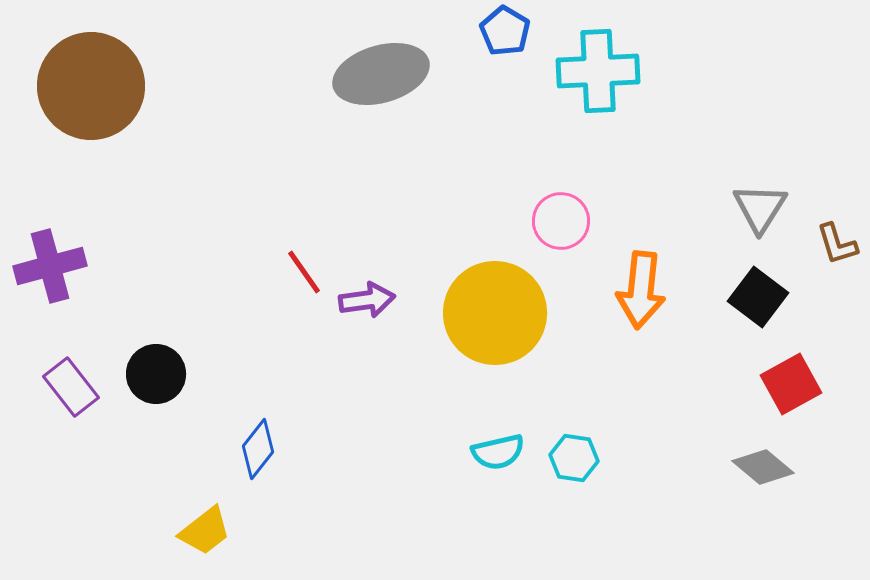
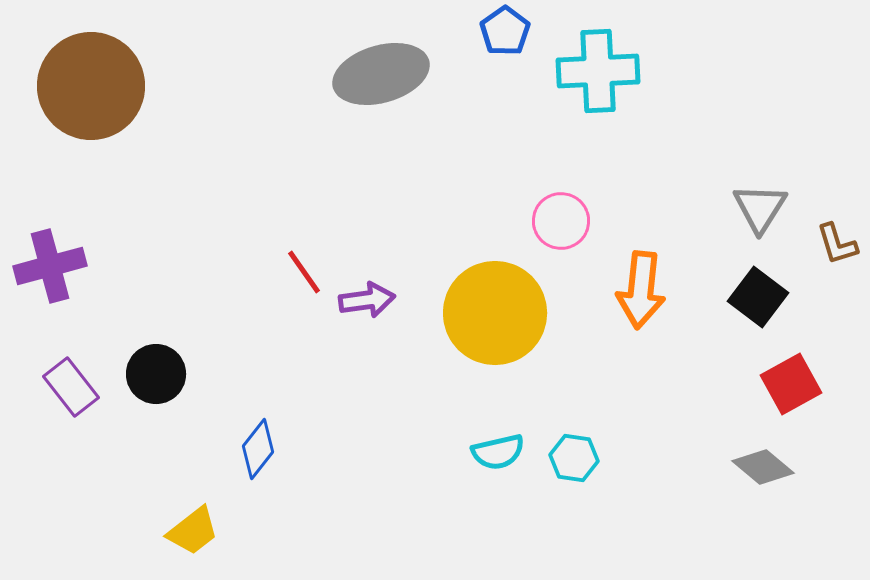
blue pentagon: rotated 6 degrees clockwise
yellow trapezoid: moved 12 px left
